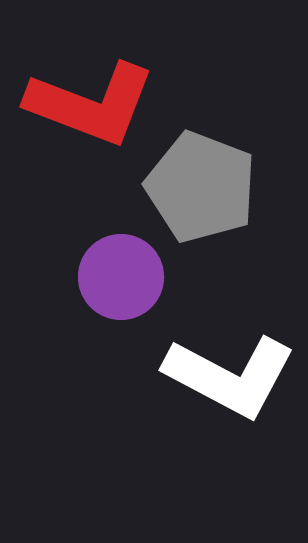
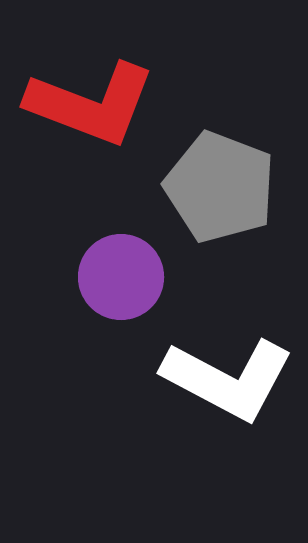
gray pentagon: moved 19 px right
white L-shape: moved 2 px left, 3 px down
